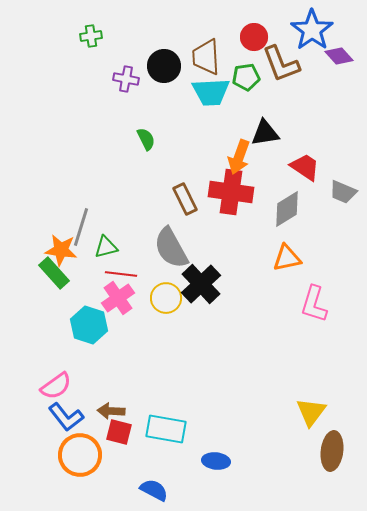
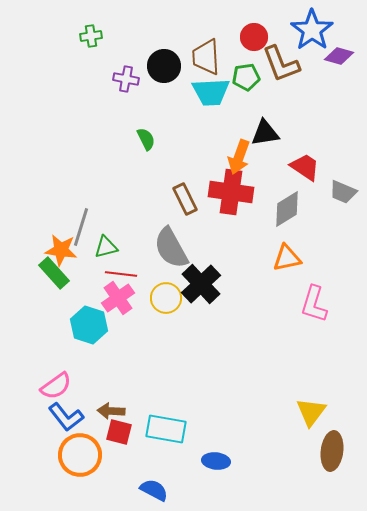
purple diamond: rotated 32 degrees counterclockwise
